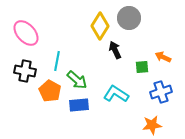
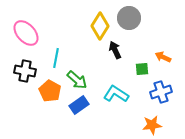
cyan line: moved 1 px left, 3 px up
green square: moved 2 px down
blue rectangle: rotated 30 degrees counterclockwise
